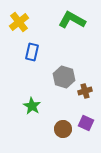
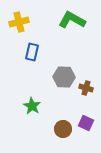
yellow cross: rotated 24 degrees clockwise
gray hexagon: rotated 15 degrees counterclockwise
brown cross: moved 1 px right, 3 px up; rotated 32 degrees clockwise
